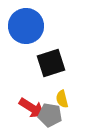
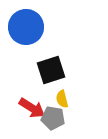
blue circle: moved 1 px down
black square: moved 7 px down
gray pentagon: moved 3 px right, 3 px down
